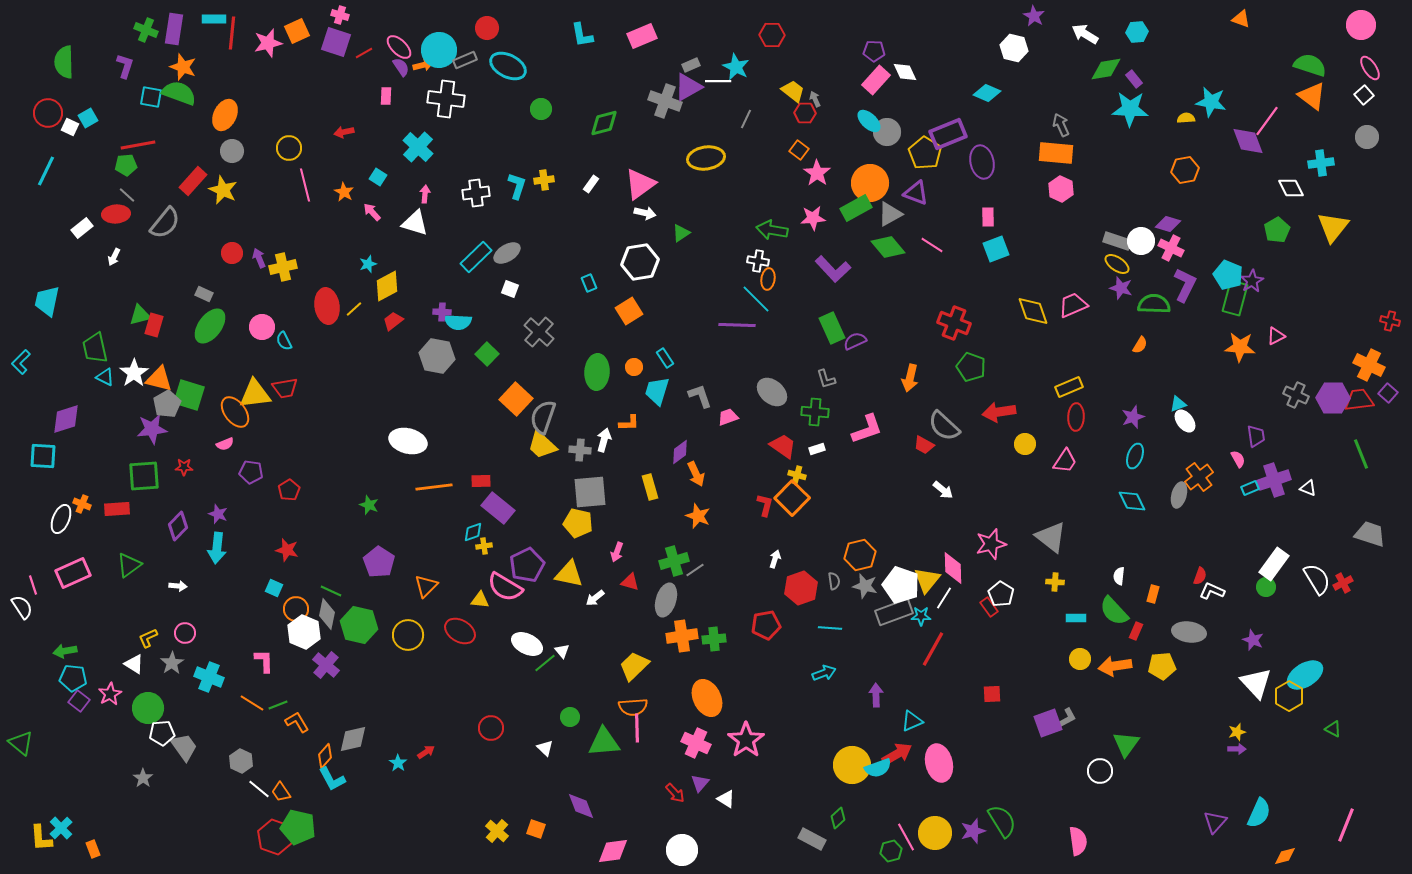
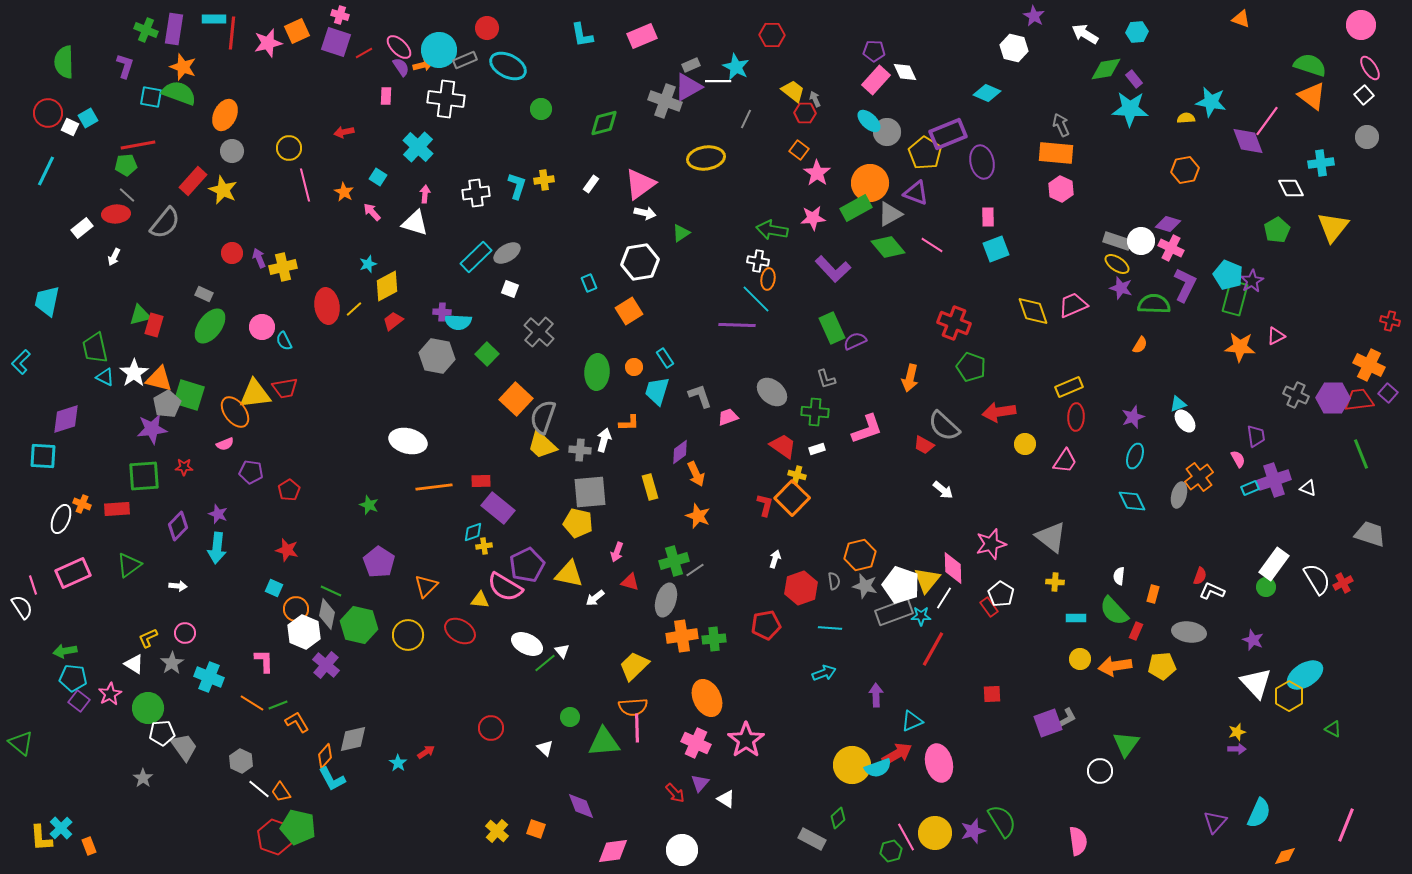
orange rectangle at (93, 849): moved 4 px left, 3 px up
